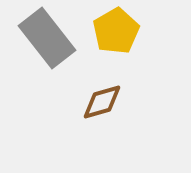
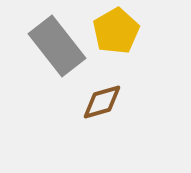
gray rectangle: moved 10 px right, 8 px down
